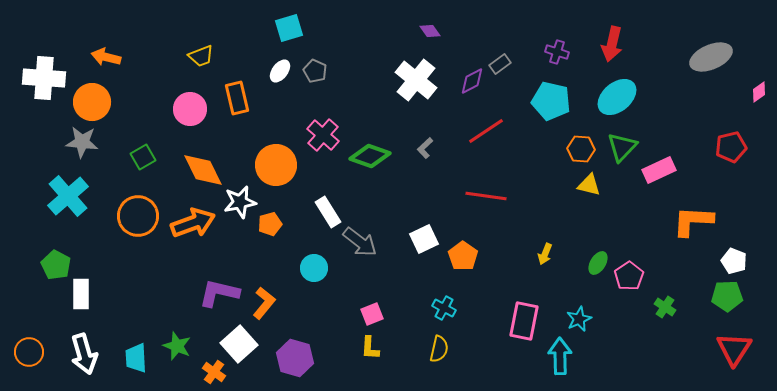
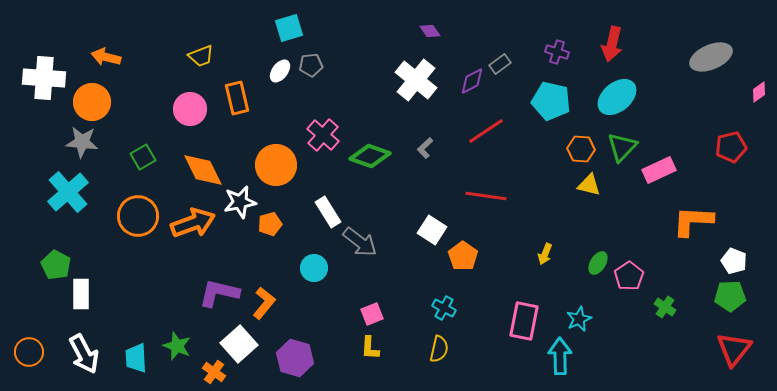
gray pentagon at (315, 71): moved 4 px left, 6 px up; rotated 30 degrees counterclockwise
cyan cross at (68, 196): moved 4 px up
white square at (424, 239): moved 8 px right, 9 px up; rotated 32 degrees counterclockwise
green pentagon at (727, 296): moved 3 px right
red triangle at (734, 349): rotated 6 degrees clockwise
white arrow at (84, 354): rotated 12 degrees counterclockwise
